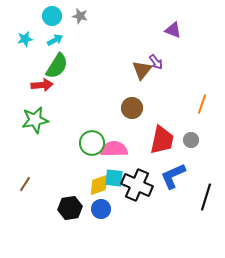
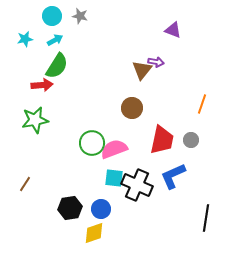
purple arrow: rotated 42 degrees counterclockwise
pink semicircle: rotated 20 degrees counterclockwise
yellow diamond: moved 5 px left, 48 px down
black line: moved 21 px down; rotated 8 degrees counterclockwise
